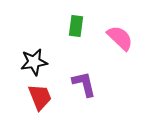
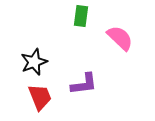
green rectangle: moved 5 px right, 10 px up
black star: rotated 12 degrees counterclockwise
purple L-shape: rotated 96 degrees clockwise
